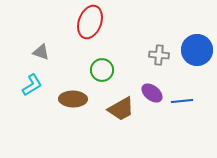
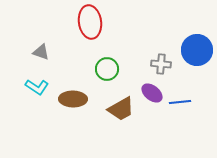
red ellipse: rotated 28 degrees counterclockwise
gray cross: moved 2 px right, 9 px down
green circle: moved 5 px right, 1 px up
cyan L-shape: moved 5 px right, 2 px down; rotated 65 degrees clockwise
blue line: moved 2 px left, 1 px down
